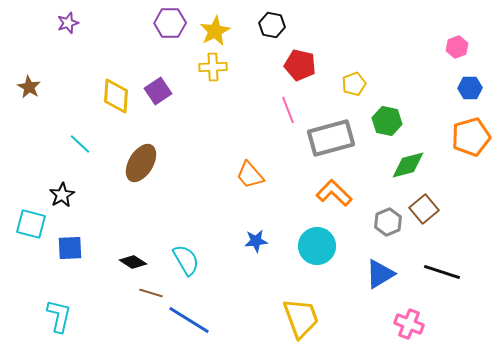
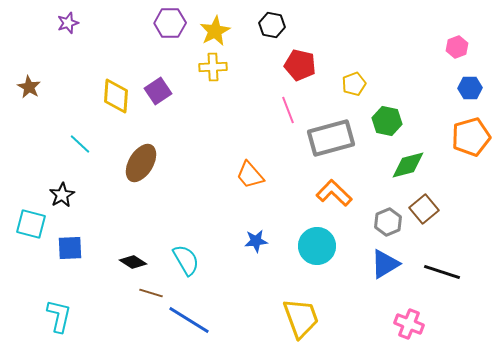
blue triangle: moved 5 px right, 10 px up
